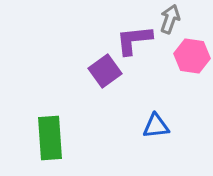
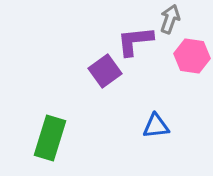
purple L-shape: moved 1 px right, 1 px down
green rectangle: rotated 21 degrees clockwise
